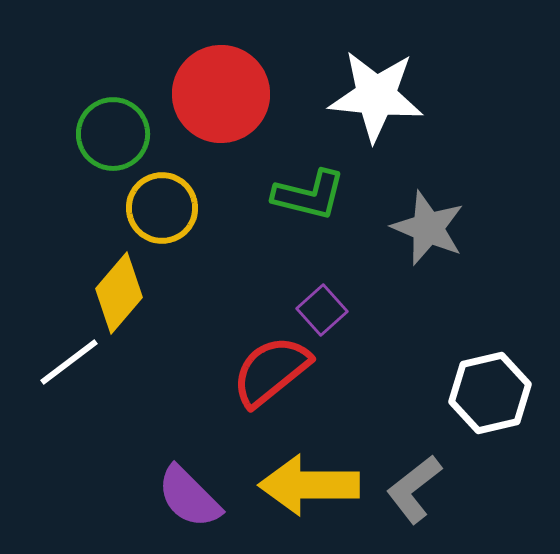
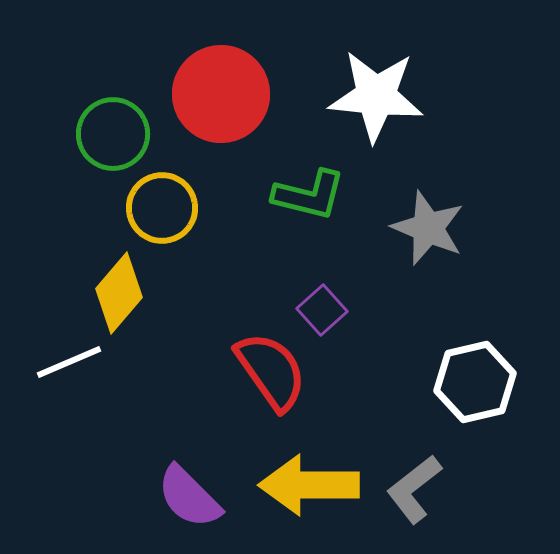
white line: rotated 14 degrees clockwise
red semicircle: rotated 94 degrees clockwise
white hexagon: moved 15 px left, 11 px up
